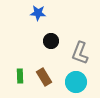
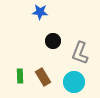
blue star: moved 2 px right, 1 px up
black circle: moved 2 px right
brown rectangle: moved 1 px left
cyan circle: moved 2 px left
